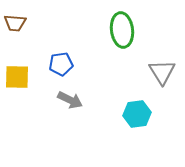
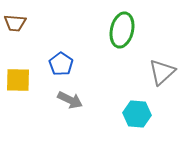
green ellipse: rotated 20 degrees clockwise
blue pentagon: rotated 30 degrees counterclockwise
gray triangle: rotated 20 degrees clockwise
yellow square: moved 1 px right, 3 px down
cyan hexagon: rotated 12 degrees clockwise
